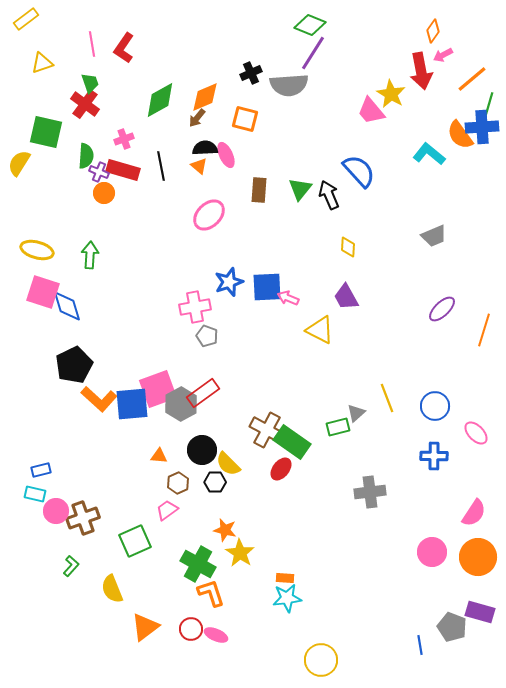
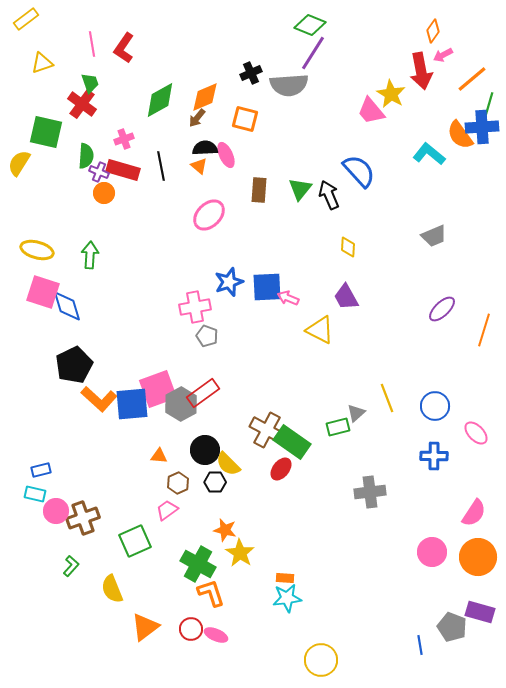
red cross at (85, 104): moved 3 px left
black circle at (202, 450): moved 3 px right
